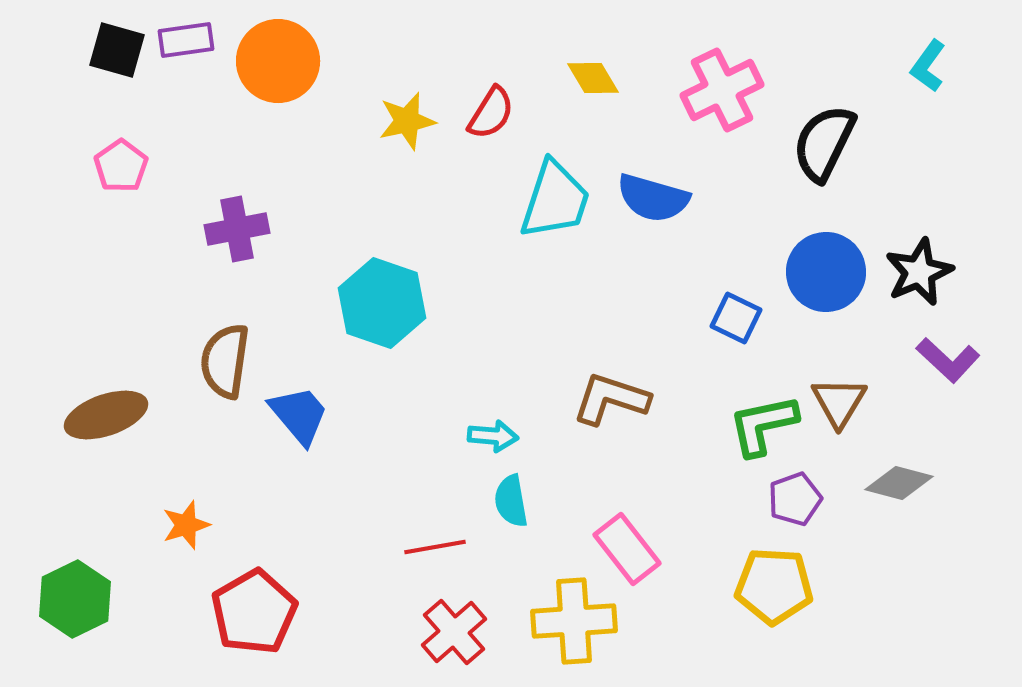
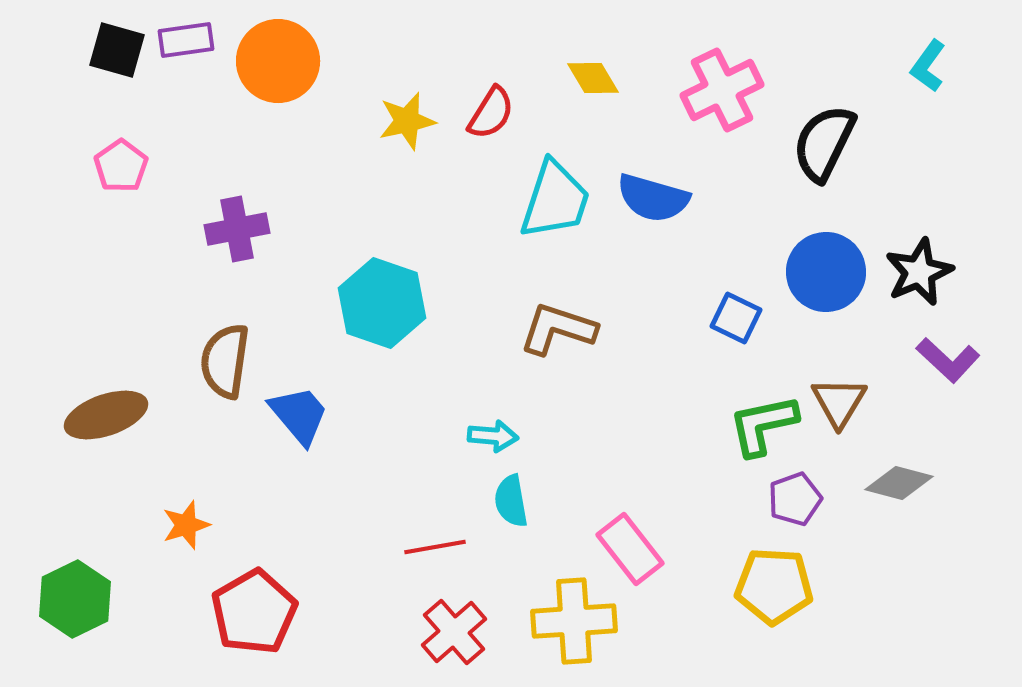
brown L-shape: moved 53 px left, 70 px up
pink rectangle: moved 3 px right
